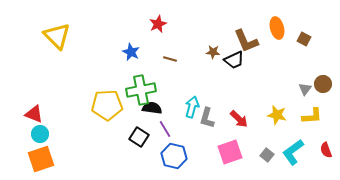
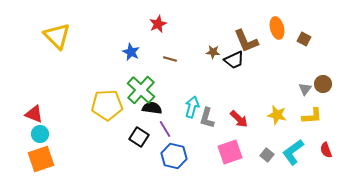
green cross: rotated 36 degrees counterclockwise
